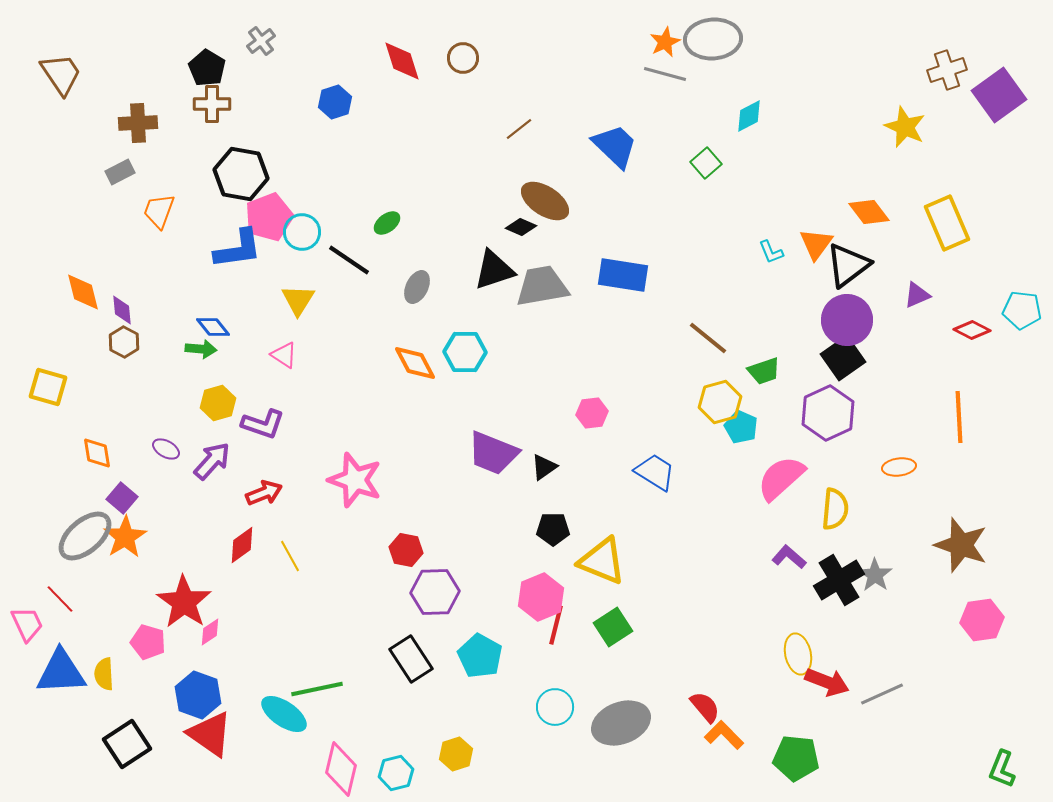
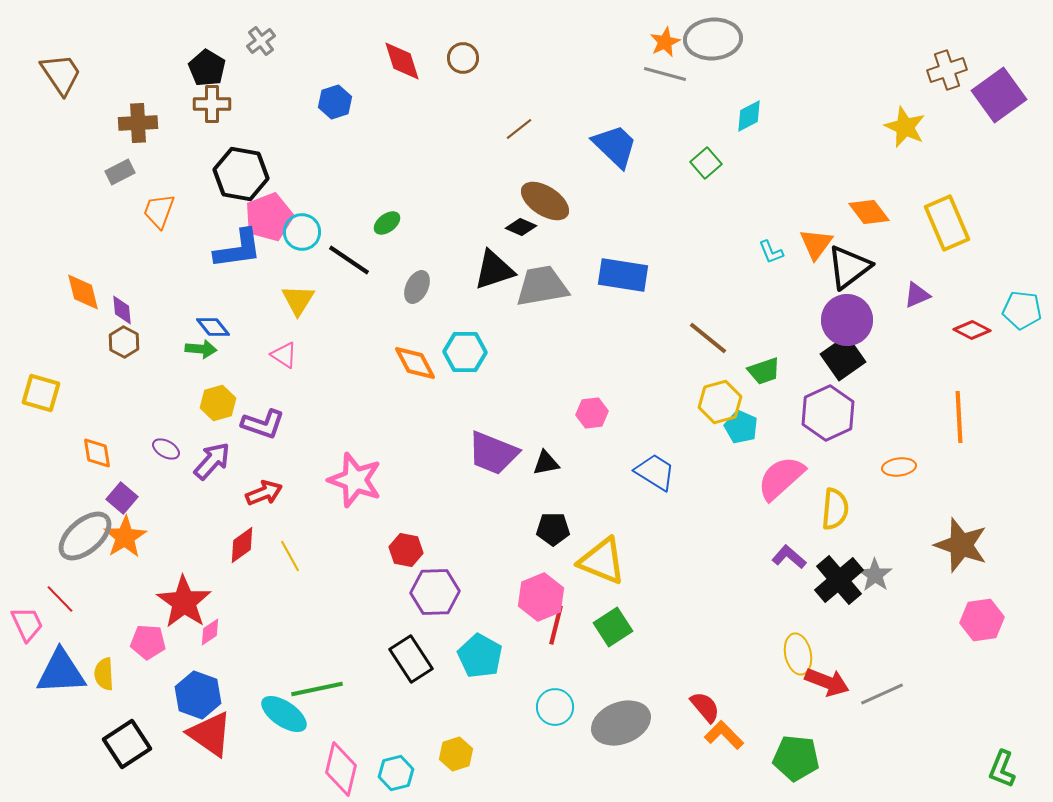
black triangle at (848, 265): moved 1 px right, 2 px down
yellow square at (48, 387): moved 7 px left, 6 px down
black triangle at (544, 467): moved 2 px right, 4 px up; rotated 24 degrees clockwise
black cross at (839, 580): rotated 9 degrees counterclockwise
pink pentagon at (148, 642): rotated 12 degrees counterclockwise
